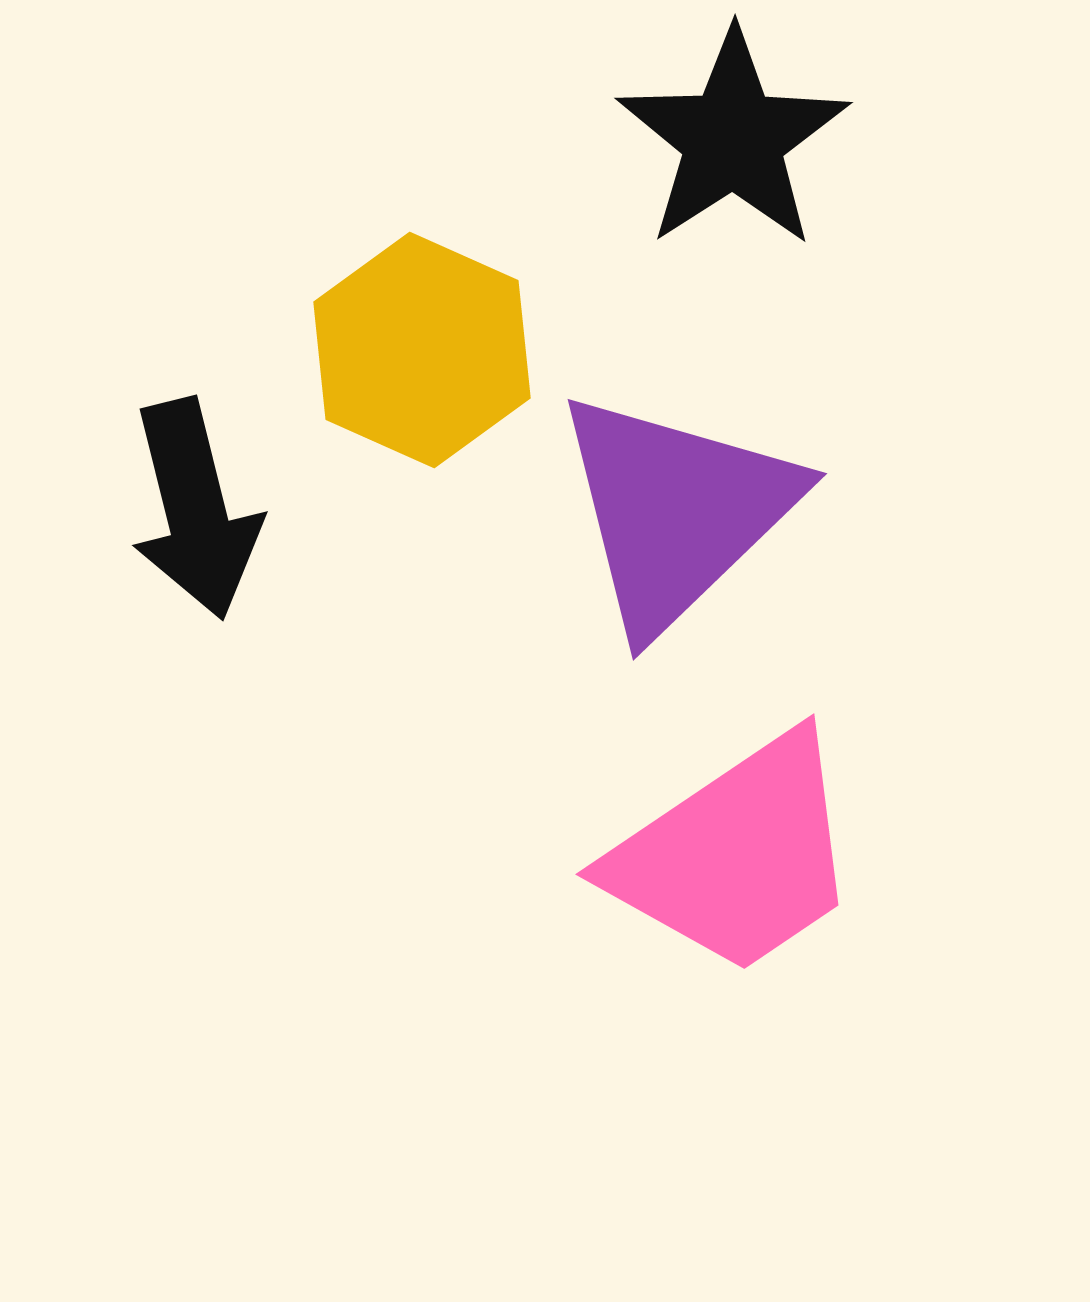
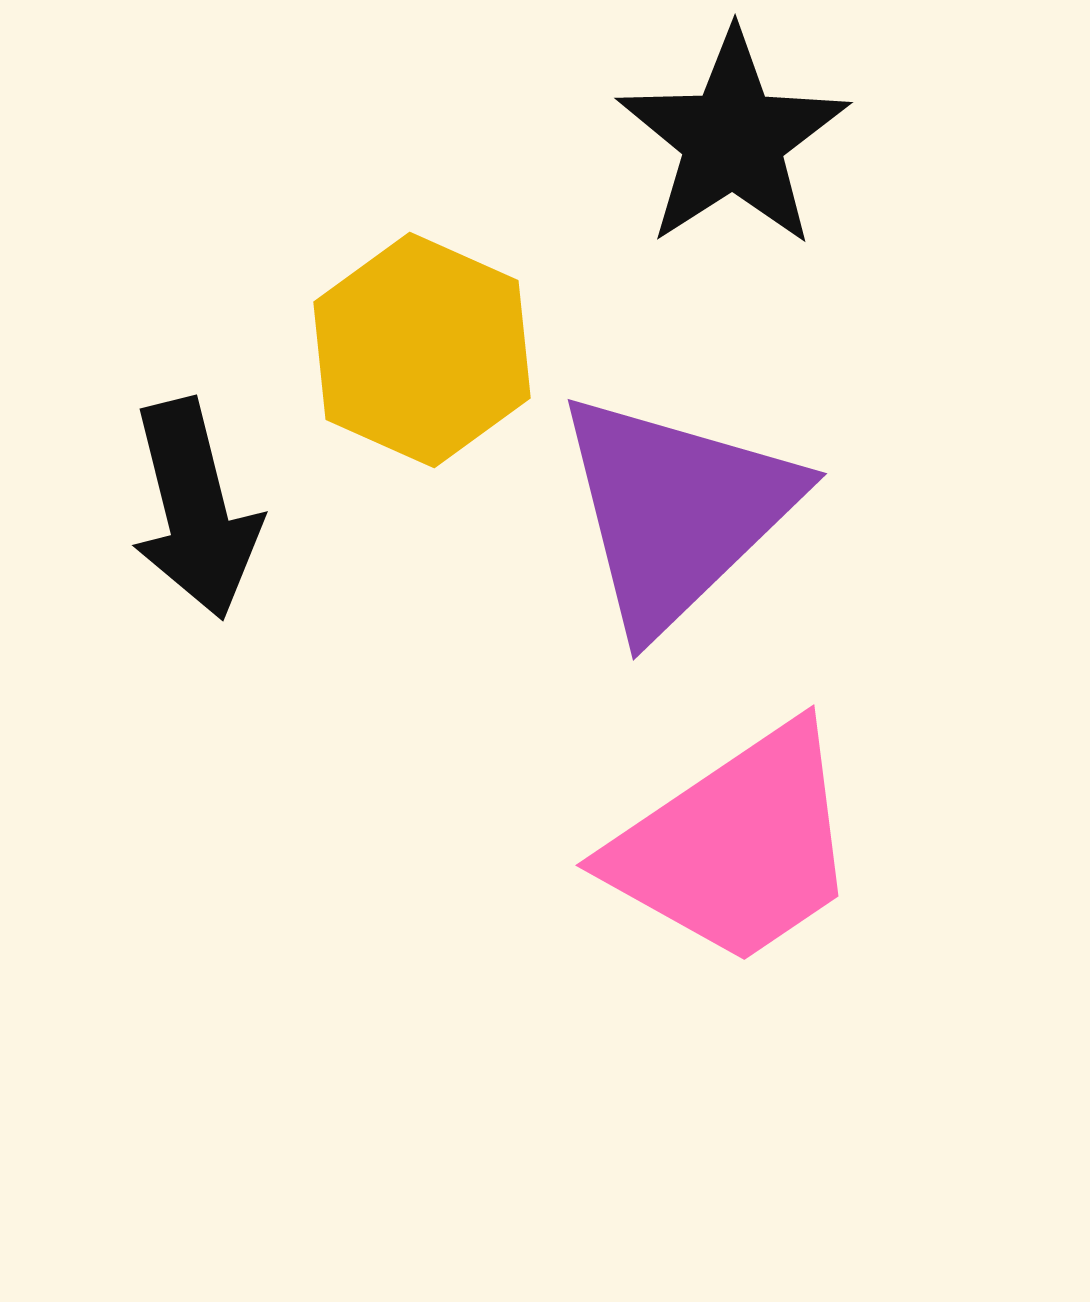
pink trapezoid: moved 9 px up
